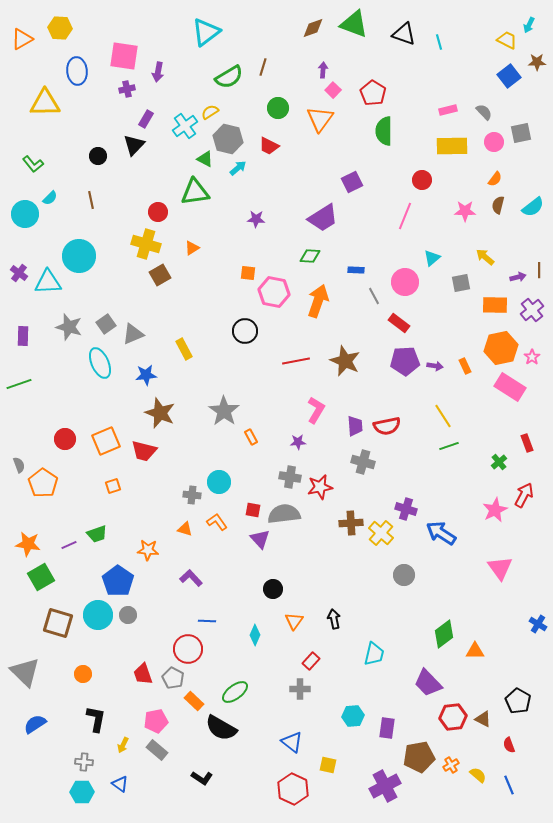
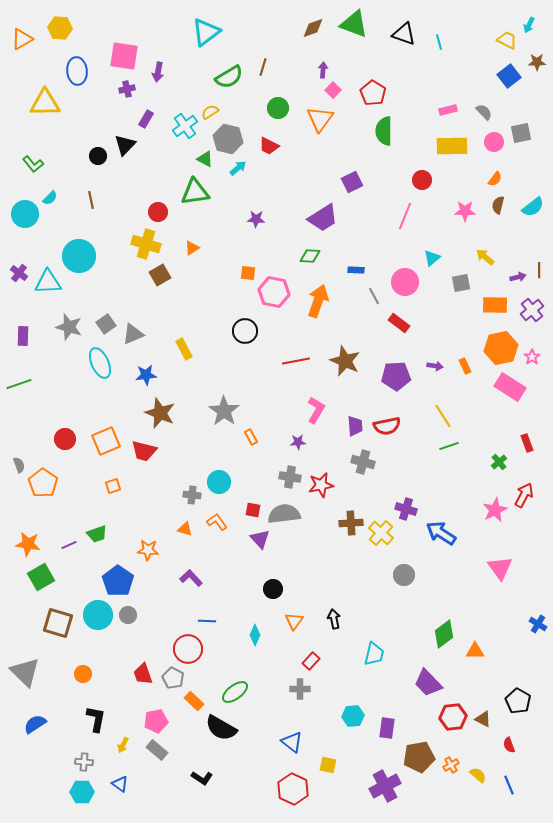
black triangle at (134, 145): moved 9 px left
purple pentagon at (405, 361): moved 9 px left, 15 px down
red star at (320, 487): moved 1 px right, 2 px up
